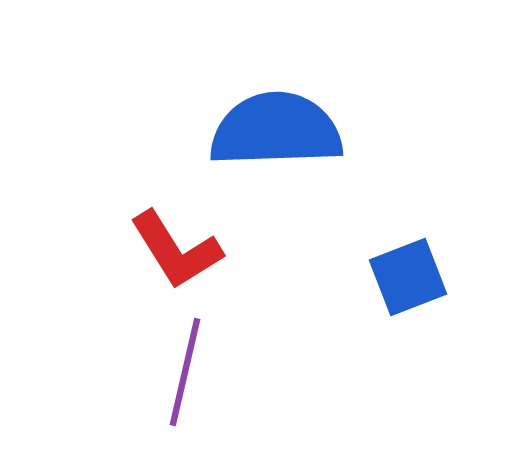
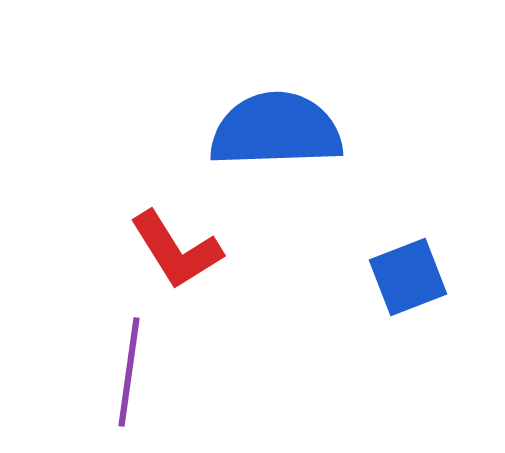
purple line: moved 56 px left; rotated 5 degrees counterclockwise
